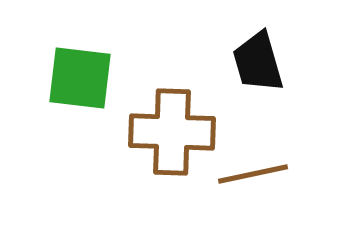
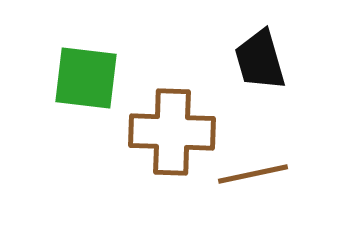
black trapezoid: moved 2 px right, 2 px up
green square: moved 6 px right
